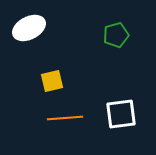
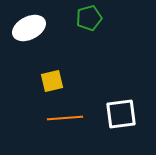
green pentagon: moved 27 px left, 17 px up
